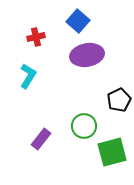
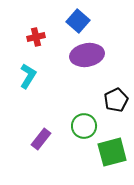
black pentagon: moved 3 px left
